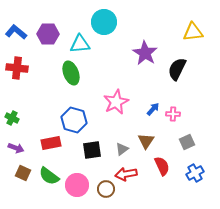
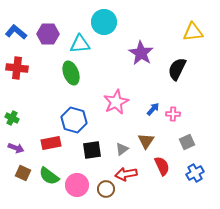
purple star: moved 4 px left
